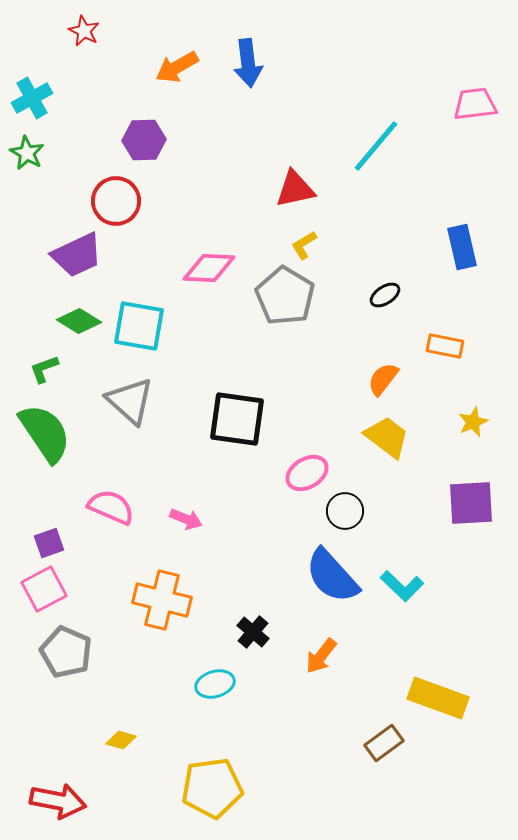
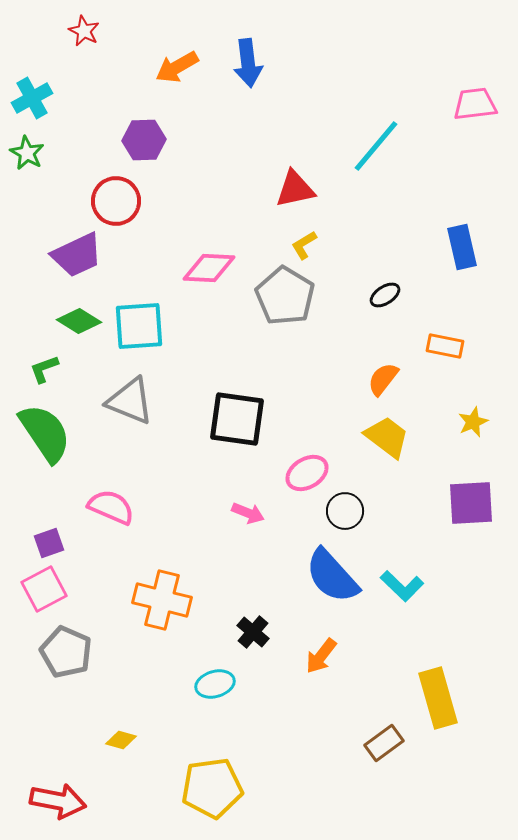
cyan square at (139, 326): rotated 14 degrees counterclockwise
gray triangle at (130, 401): rotated 20 degrees counterclockwise
pink arrow at (186, 519): moved 62 px right, 6 px up
yellow rectangle at (438, 698): rotated 54 degrees clockwise
